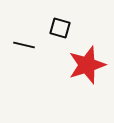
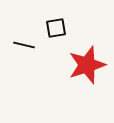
black square: moved 4 px left; rotated 25 degrees counterclockwise
